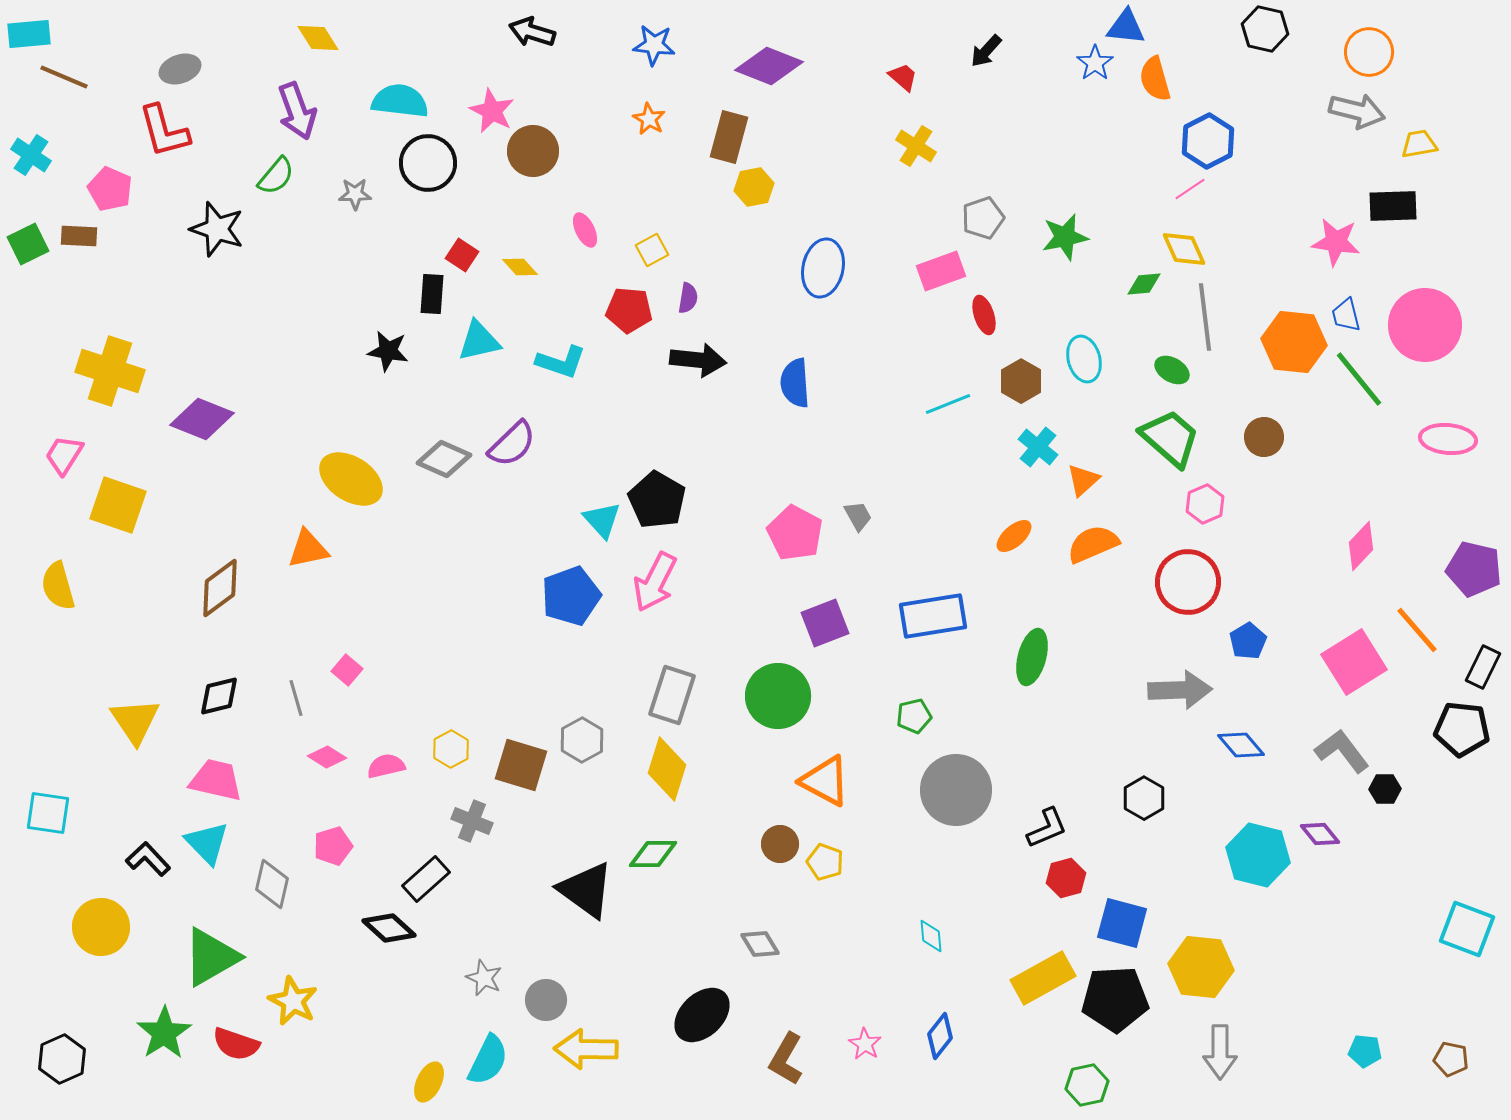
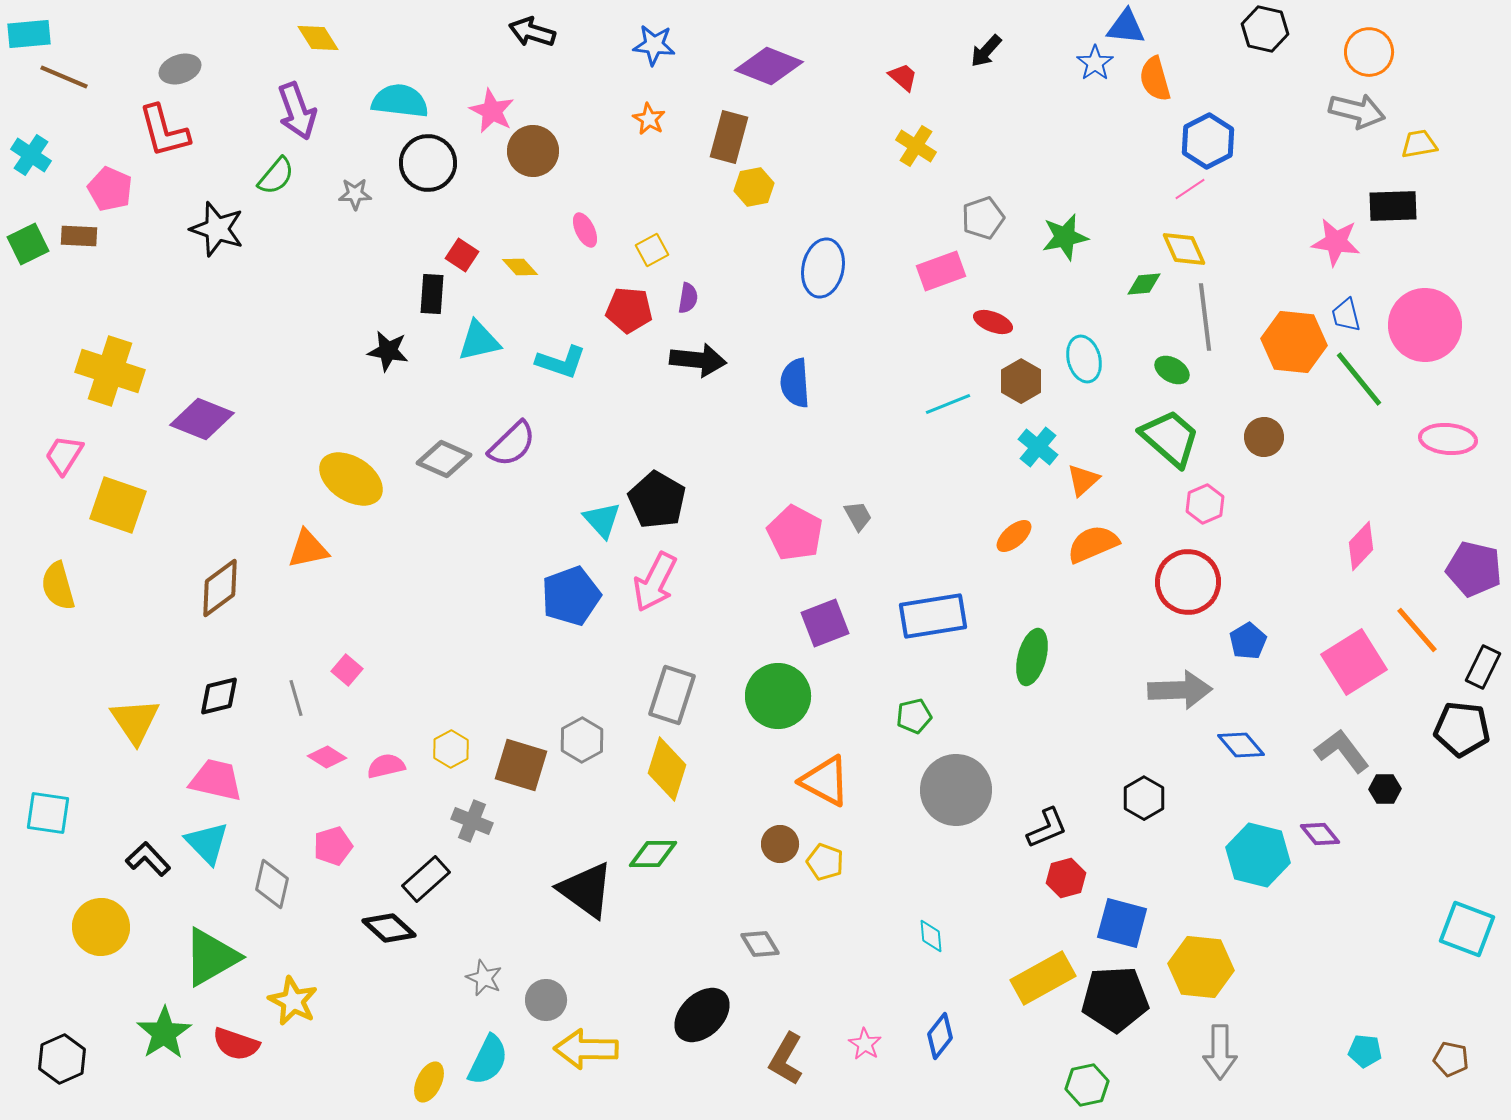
red ellipse at (984, 315): moved 9 px right, 7 px down; rotated 51 degrees counterclockwise
